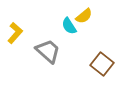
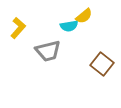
cyan semicircle: rotated 66 degrees counterclockwise
yellow L-shape: moved 3 px right, 5 px up
gray trapezoid: rotated 124 degrees clockwise
